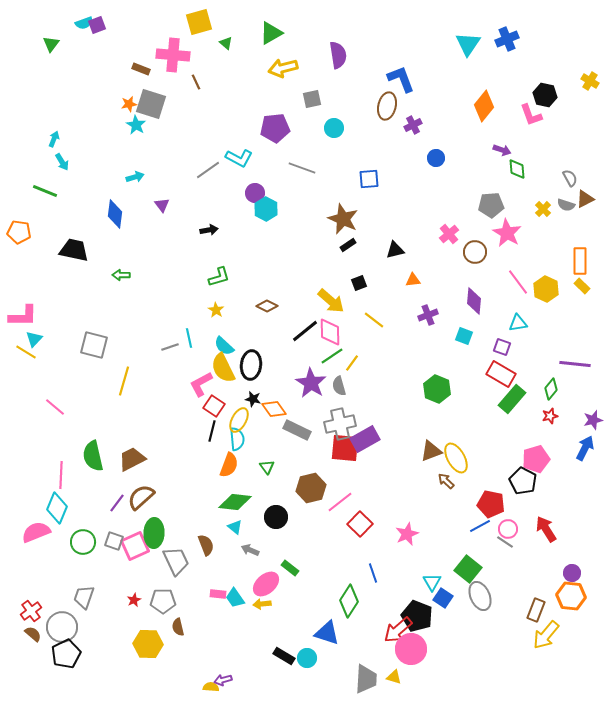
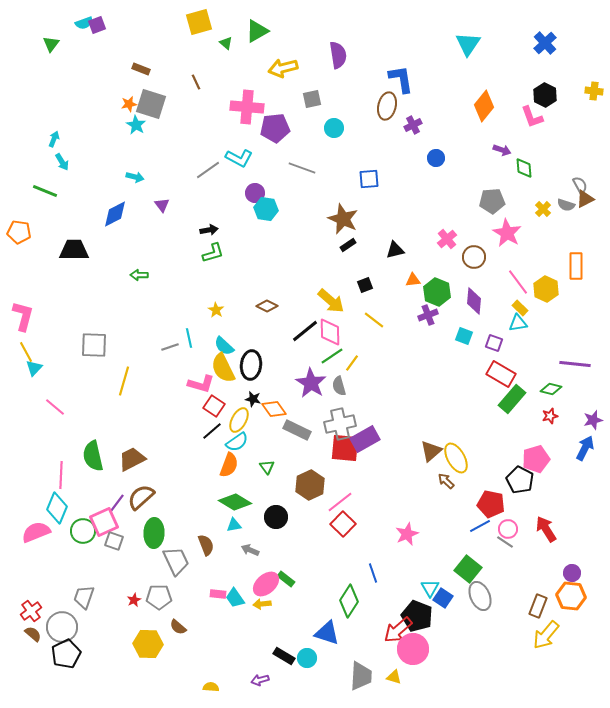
green triangle at (271, 33): moved 14 px left, 2 px up
blue cross at (507, 39): moved 38 px right, 4 px down; rotated 20 degrees counterclockwise
pink cross at (173, 55): moved 74 px right, 52 px down
blue L-shape at (401, 79): rotated 12 degrees clockwise
yellow cross at (590, 81): moved 4 px right, 10 px down; rotated 24 degrees counterclockwise
black hexagon at (545, 95): rotated 15 degrees clockwise
pink L-shape at (531, 115): moved 1 px right, 2 px down
green diamond at (517, 169): moved 7 px right, 1 px up
cyan arrow at (135, 177): rotated 30 degrees clockwise
gray semicircle at (570, 178): moved 10 px right, 7 px down
gray pentagon at (491, 205): moved 1 px right, 4 px up
cyan hexagon at (266, 209): rotated 20 degrees counterclockwise
blue diamond at (115, 214): rotated 56 degrees clockwise
pink cross at (449, 234): moved 2 px left, 5 px down
black trapezoid at (74, 250): rotated 12 degrees counterclockwise
brown circle at (475, 252): moved 1 px left, 5 px down
orange rectangle at (580, 261): moved 4 px left, 5 px down
green arrow at (121, 275): moved 18 px right
green L-shape at (219, 277): moved 6 px left, 24 px up
black square at (359, 283): moved 6 px right, 2 px down
yellow rectangle at (582, 286): moved 62 px left, 22 px down
pink L-shape at (23, 316): rotated 76 degrees counterclockwise
cyan triangle at (34, 339): moved 29 px down
gray square at (94, 345): rotated 12 degrees counterclockwise
purple square at (502, 347): moved 8 px left, 4 px up
yellow line at (26, 352): rotated 30 degrees clockwise
pink L-shape at (201, 384): rotated 136 degrees counterclockwise
green hexagon at (437, 389): moved 97 px up
green diamond at (551, 389): rotated 65 degrees clockwise
black line at (212, 431): rotated 35 degrees clockwise
cyan semicircle at (237, 439): moved 3 px down; rotated 60 degrees clockwise
brown triangle at (431, 451): rotated 20 degrees counterclockwise
black pentagon at (523, 481): moved 3 px left, 1 px up
brown hexagon at (311, 488): moved 1 px left, 3 px up; rotated 12 degrees counterclockwise
green diamond at (235, 502): rotated 24 degrees clockwise
red square at (360, 524): moved 17 px left
cyan triangle at (235, 527): moved 1 px left, 2 px up; rotated 49 degrees counterclockwise
green circle at (83, 542): moved 11 px up
pink square at (135, 546): moved 31 px left, 24 px up
green rectangle at (290, 568): moved 4 px left, 11 px down
cyan triangle at (432, 582): moved 2 px left, 6 px down
gray pentagon at (163, 601): moved 4 px left, 4 px up
brown rectangle at (536, 610): moved 2 px right, 4 px up
brown semicircle at (178, 627): rotated 36 degrees counterclockwise
pink circle at (411, 649): moved 2 px right
gray trapezoid at (366, 679): moved 5 px left, 3 px up
purple arrow at (223, 680): moved 37 px right
